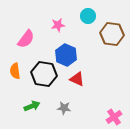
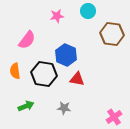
cyan circle: moved 5 px up
pink star: moved 1 px left, 9 px up
pink semicircle: moved 1 px right, 1 px down
red triangle: rotated 14 degrees counterclockwise
green arrow: moved 6 px left
